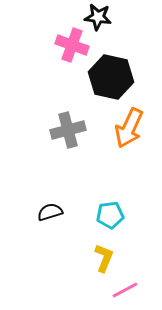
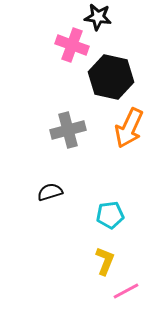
black semicircle: moved 20 px up
yellow L-shape: moved 1 px right, 3 px down
pink line: moved 1 px right, 1 px down
